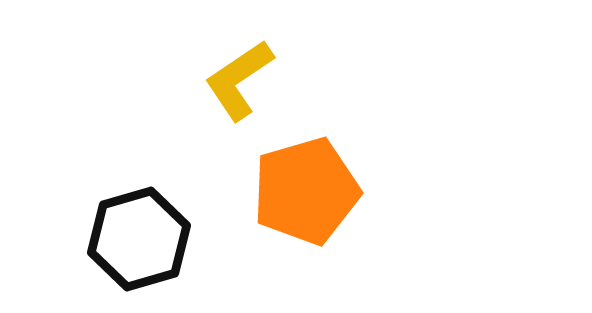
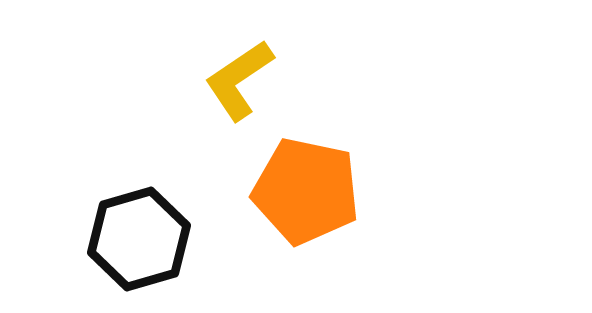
orange pentagon: rotated 28 degrees clockwise
